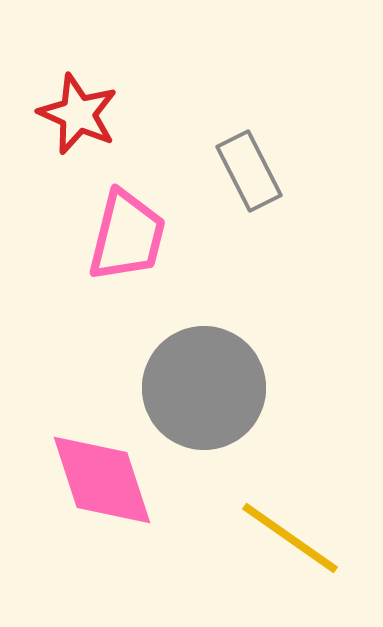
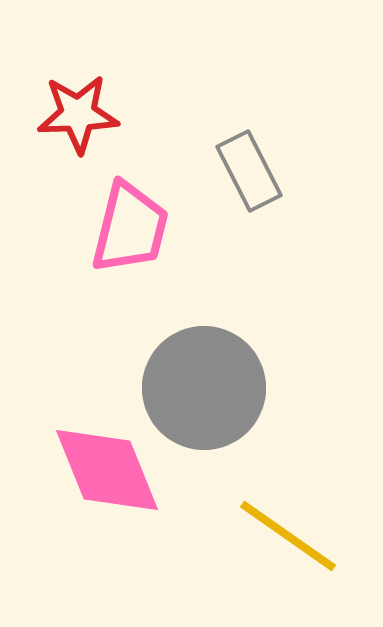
red star: rotated 26 degrees counterclockwise
pink trapezoid: moved 3 px right, 8 px up
pink diamond: moved 5 px right, 10 px up; rotated 4 degrees counterclockwise
yellow line: moved 2 px left, 2 px up
